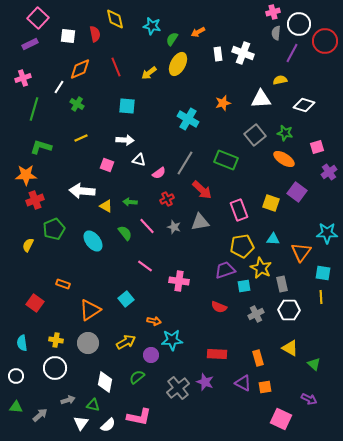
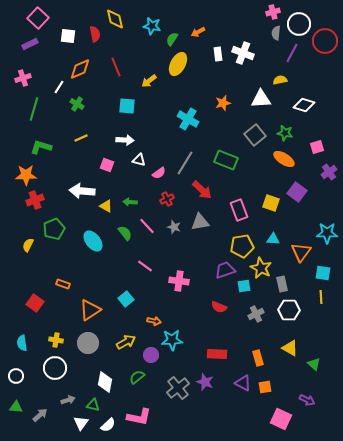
yellow arrow at (149, 73): moved 8 px down
purple arrow at (309, 399): moved 2 px left, 1 px down
